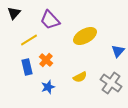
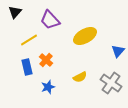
black triangle: moved 1 px right, 1 px up
